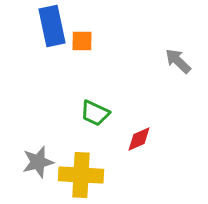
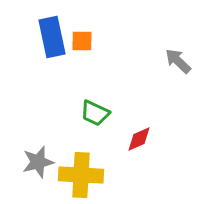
blue rectangle: moved 11 px down
